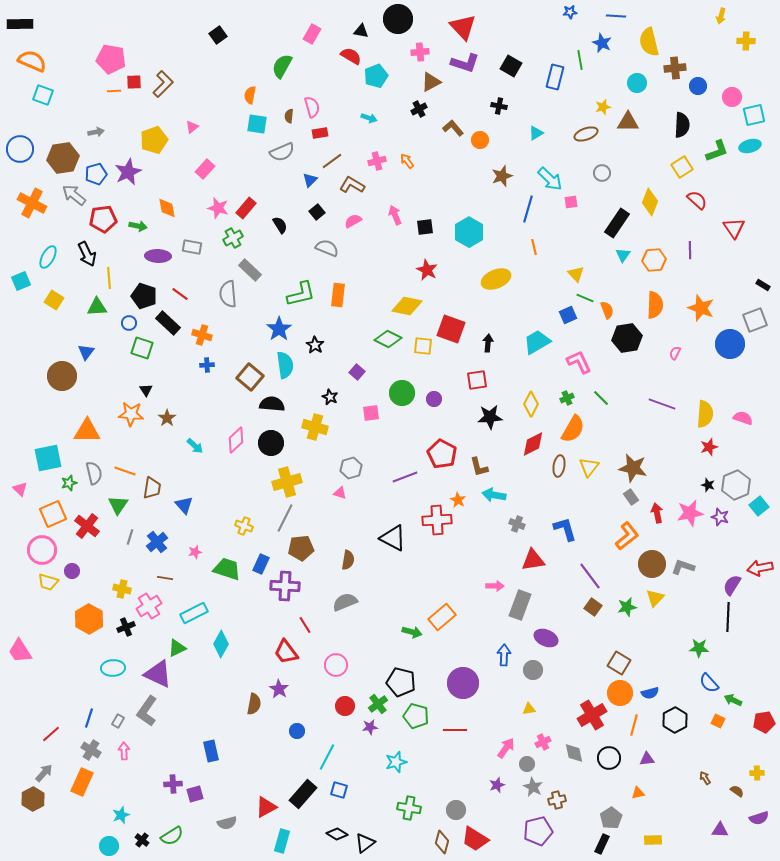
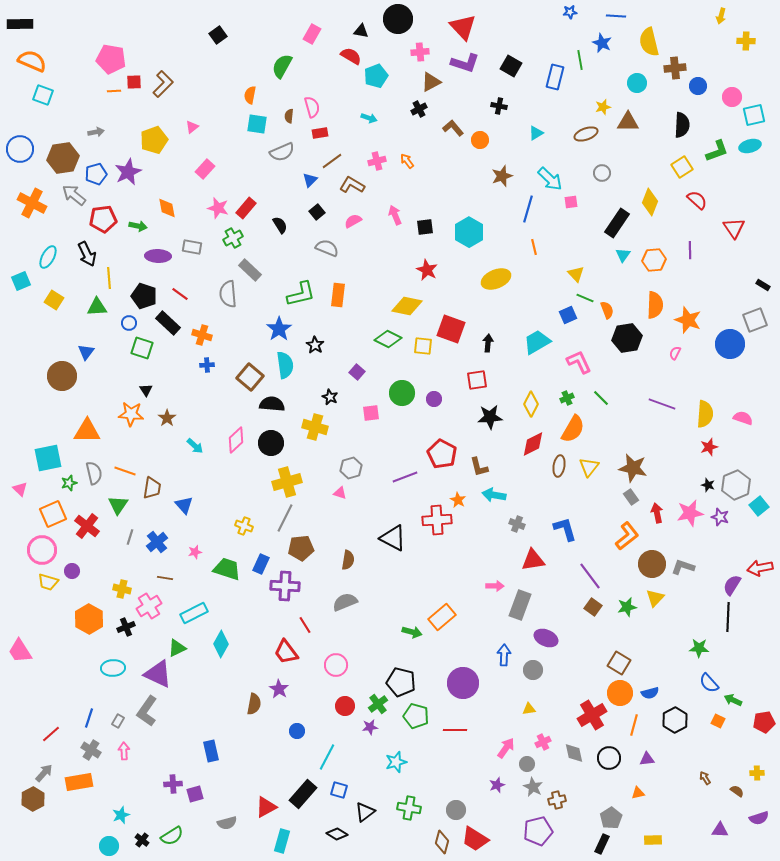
orange star at (701, 308): moved 13 px left, 12 px down
orange rectangle at (82, 782): moved 3 px left; rotated 56 degrees clockwise
black triangle at (365, 843): moved 31 px up
